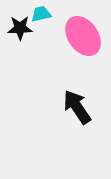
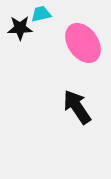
pink ellipse: moved 7 px down
